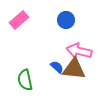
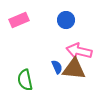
pink rectangle: rotated 18 degrees clockwise
blue semicircle: rotated 24 degrees clockwise
